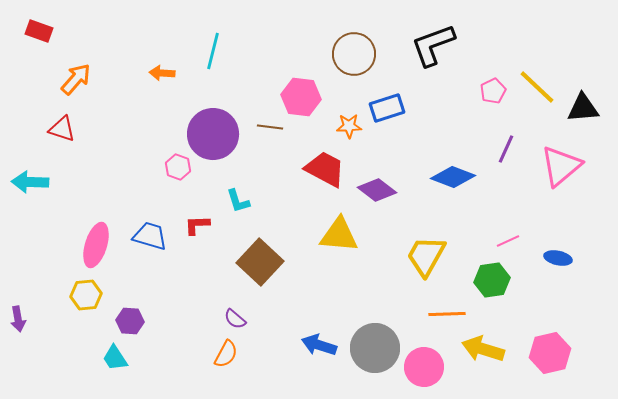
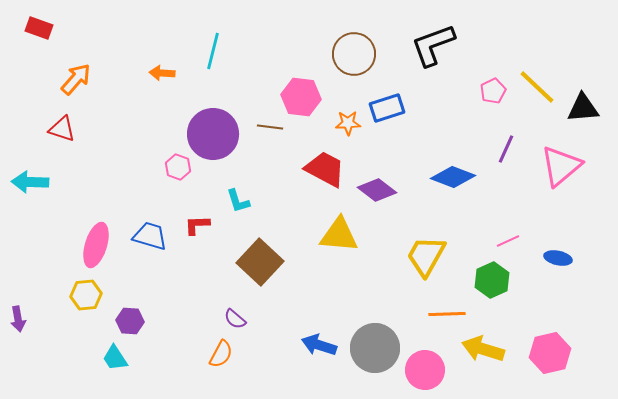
red rectangle at (39, 31): moved 3 px up
orange star at (349, 126): moved 1 px left, 3 px up
green hexagon at (492, 280): rotated 16 degrees counterclockwise
orange semicircle at (226, 354): moved 5 px left
pink circle at (424, 367): moved 1 px right, 3 px down
